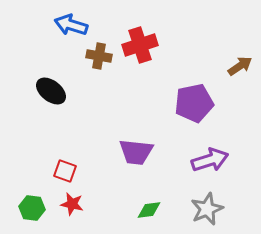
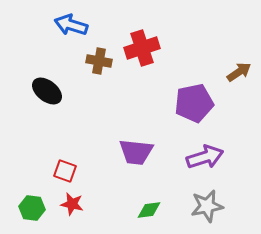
red cross: moved 2 px right, 3 px down
brown cross: moved 5 px down
brown arrow: moved 1 px left, 6 px down
black ellipse: moved 4 px left
purple arrow: moved 5 px left, 3 px up
gray star: moved 3 px up; rotated 12 degrees clockwise
